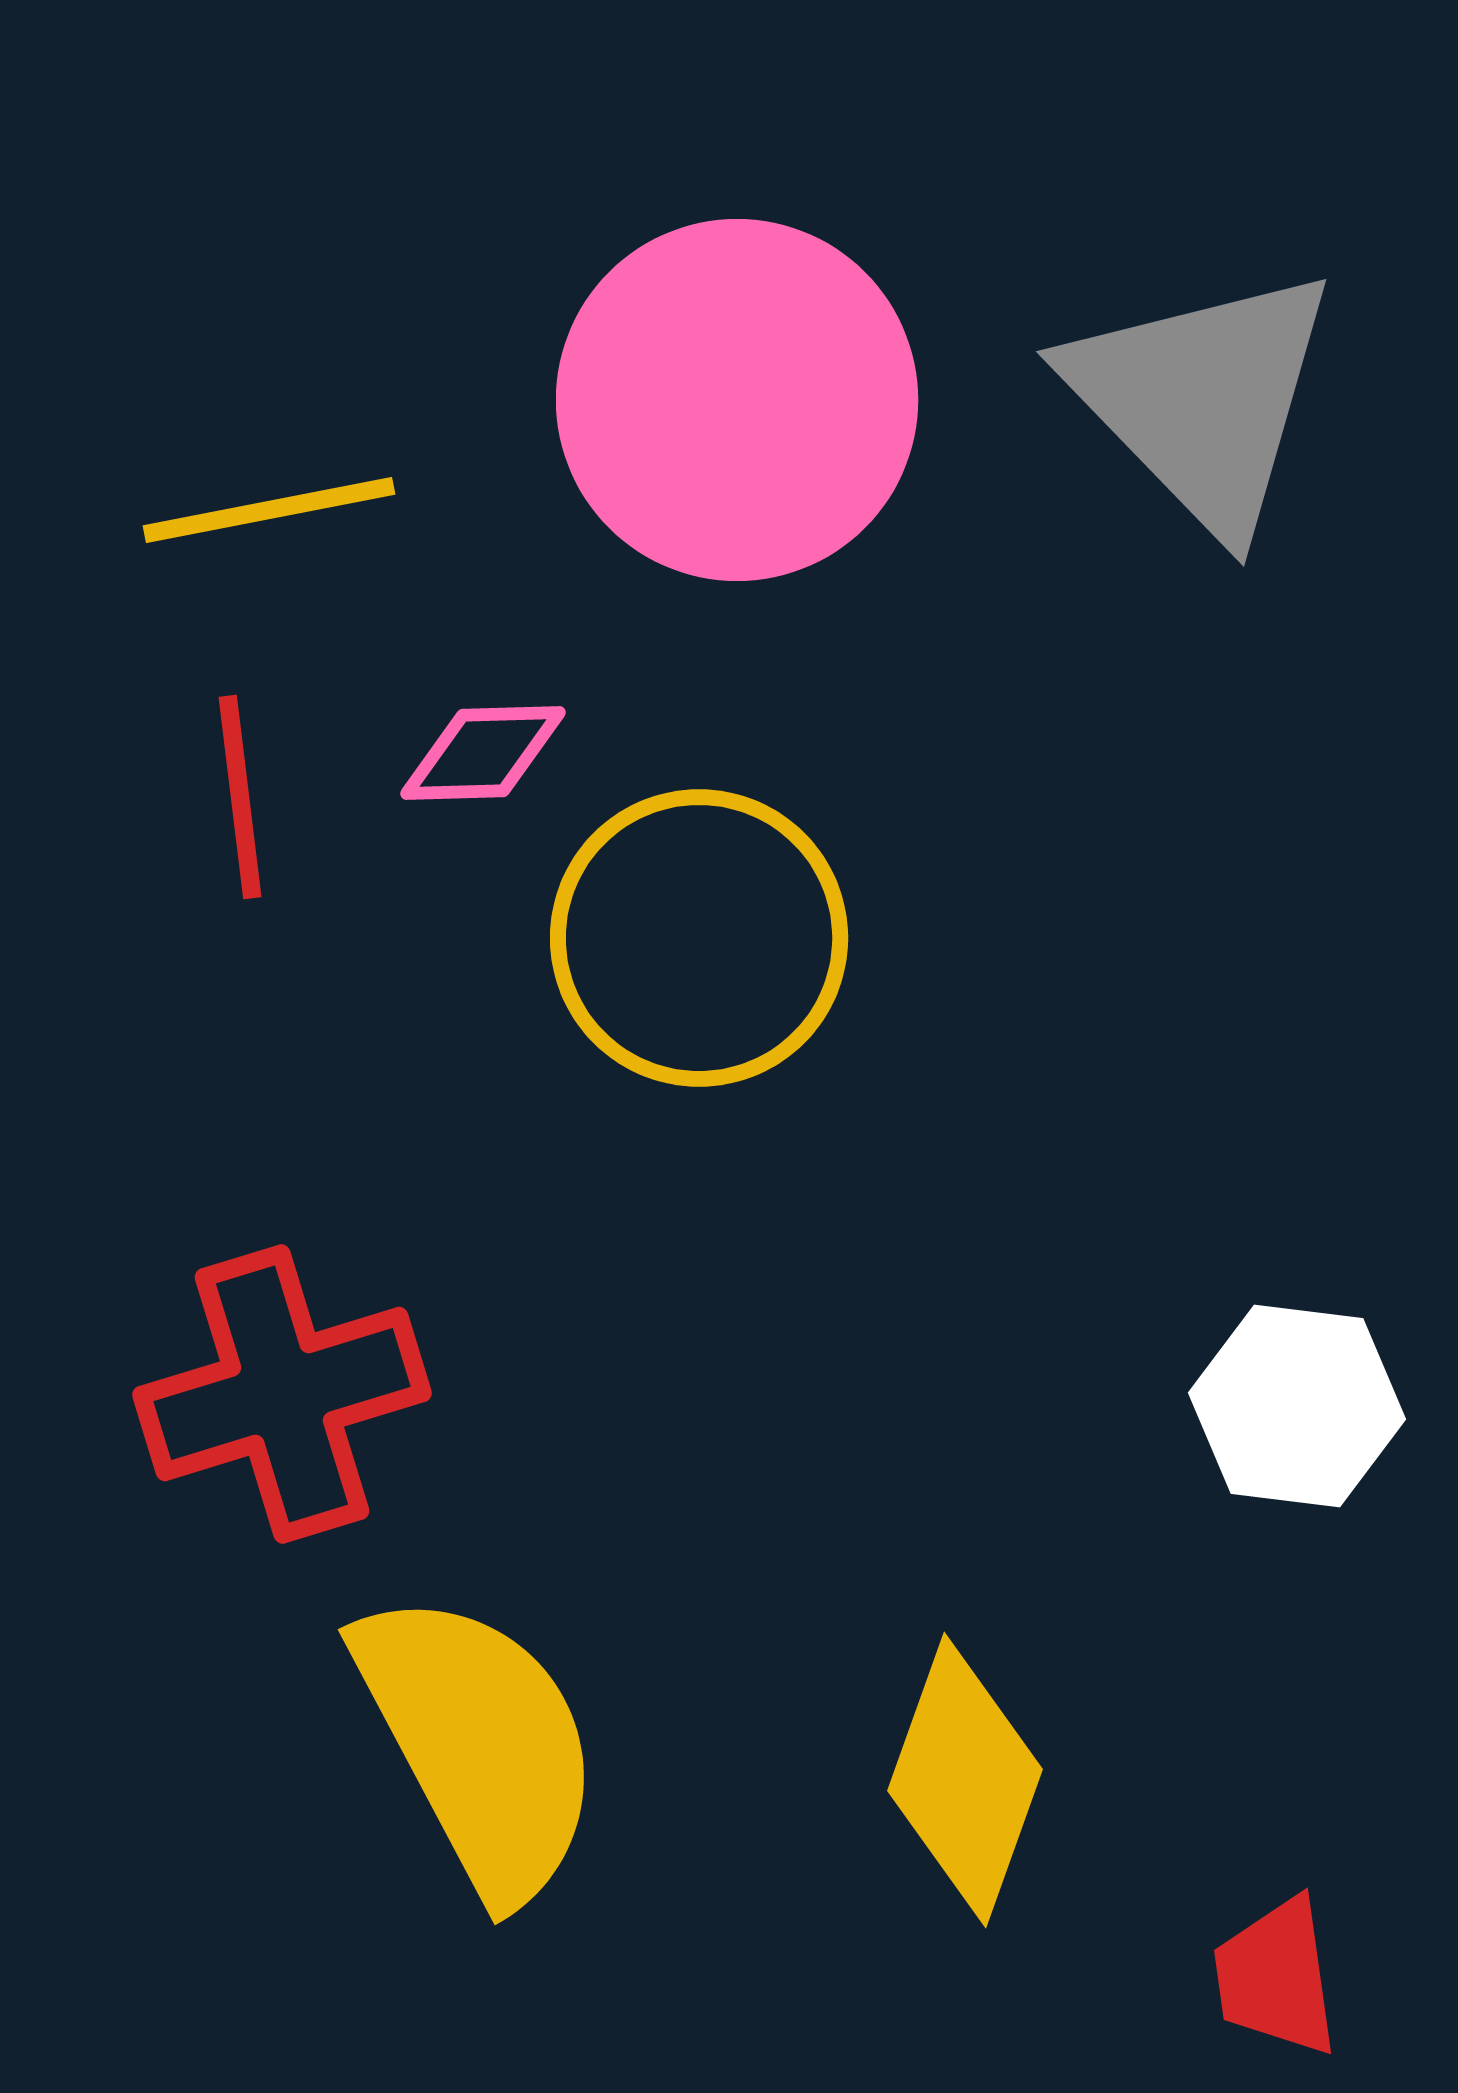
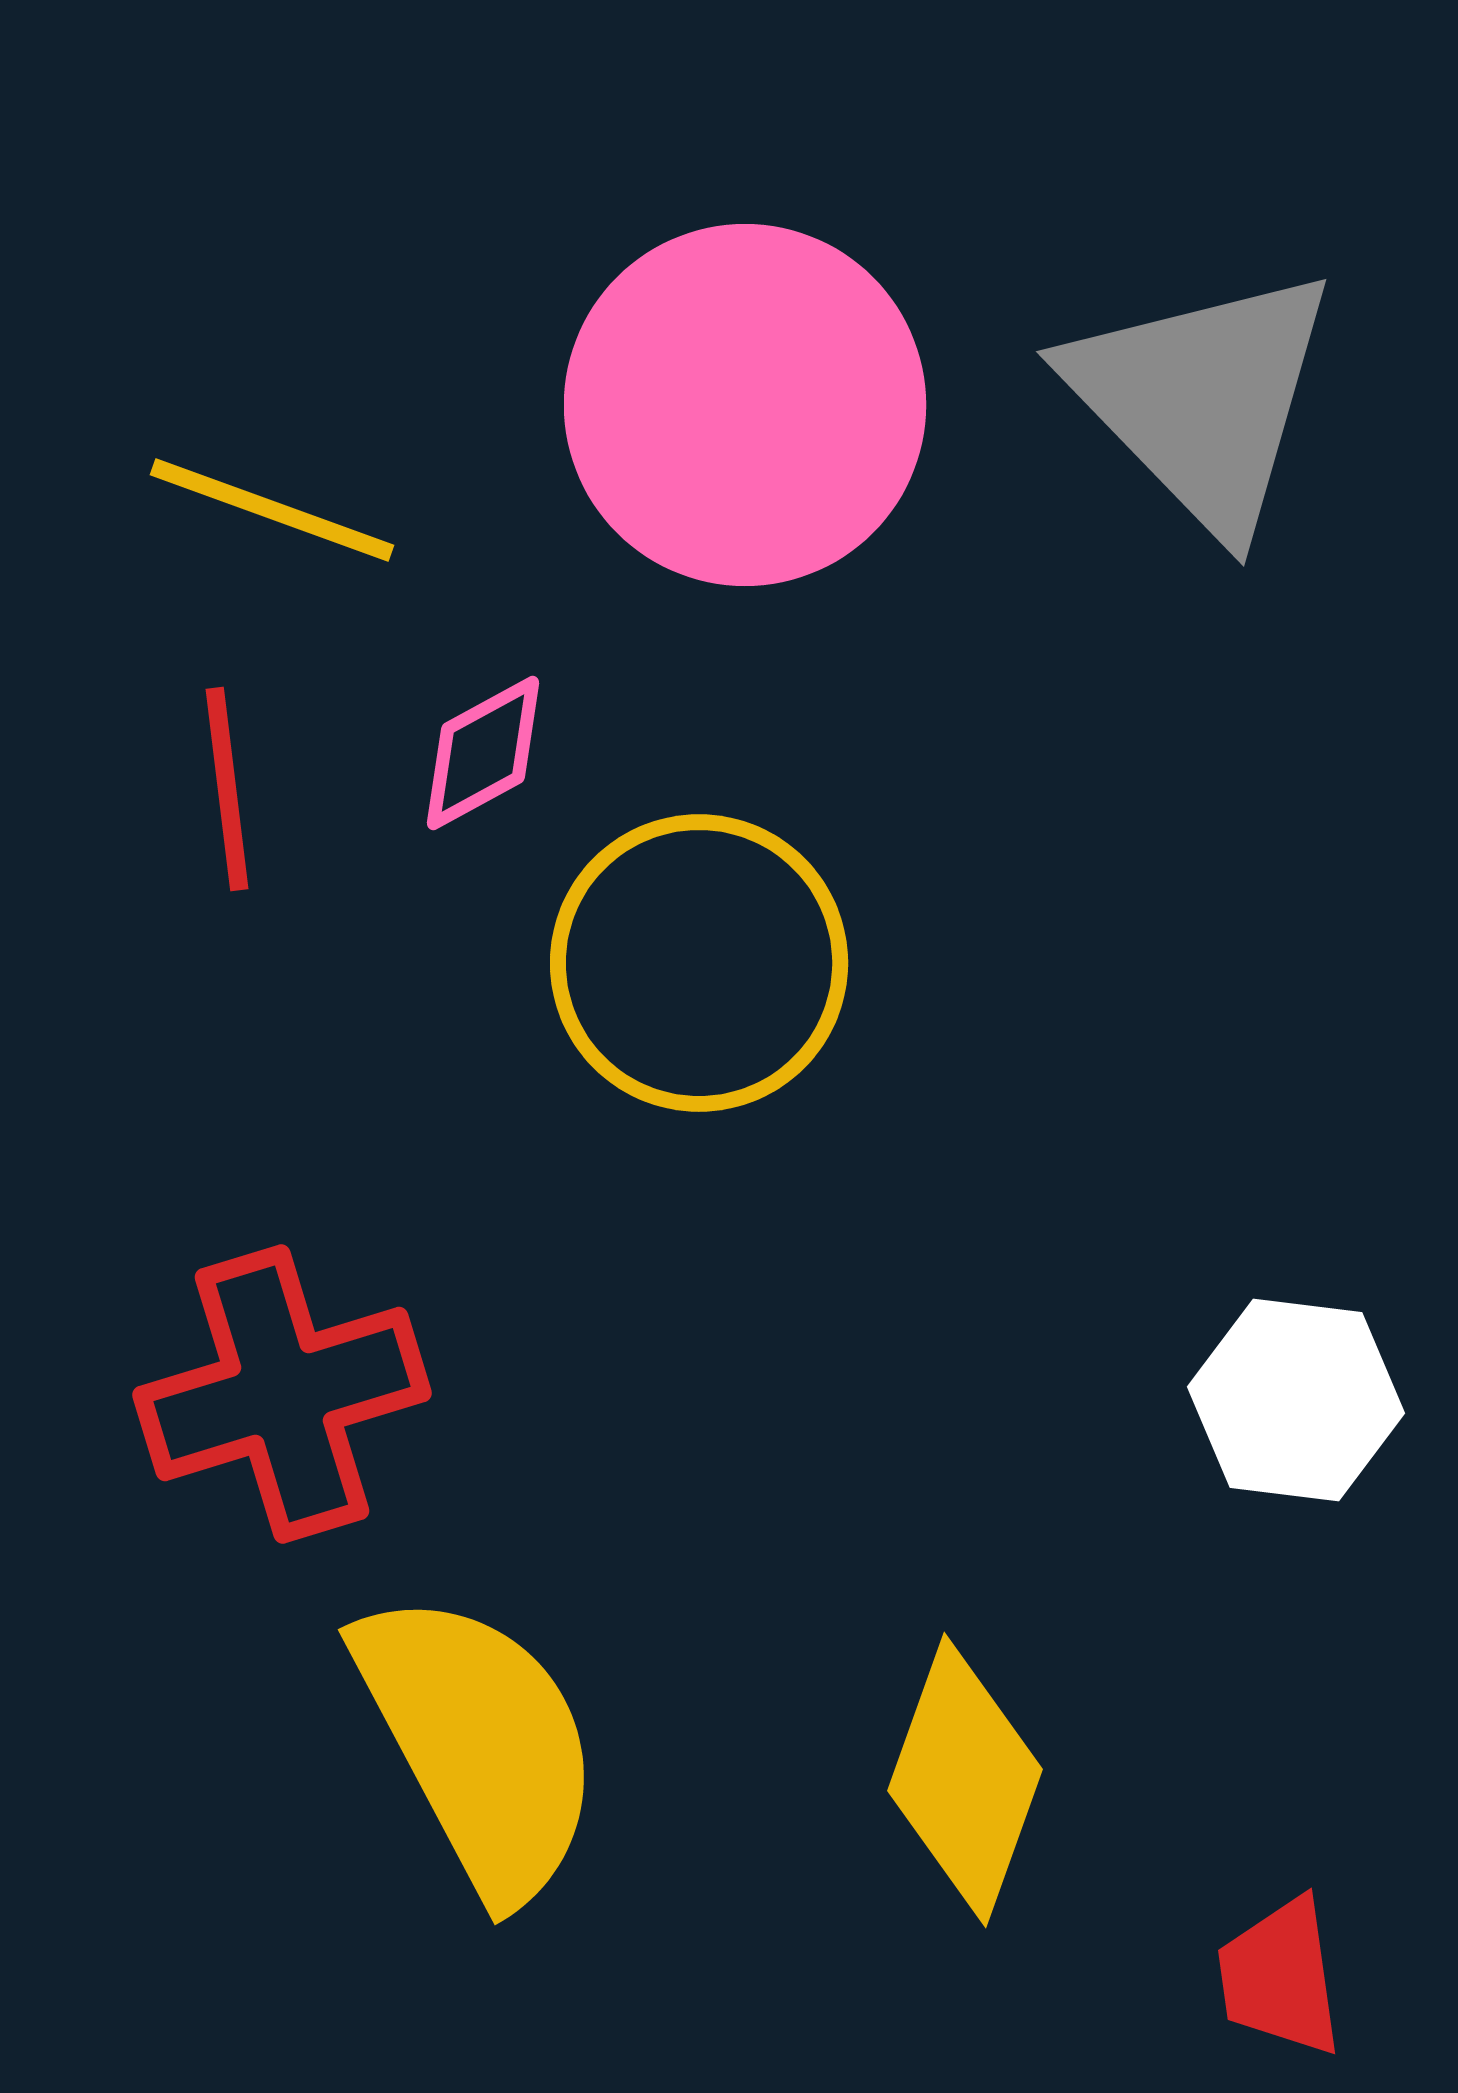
pink circle: moved 8 px right, 5 px down
yellow line: moved 3 px right; rotated 31 degrees clockwise
pink diamond: rotated 27 degrees counterclockwise
red line: moved 13 px left, 8 px up
yellow circle: moved 25 px down
white hexagon: moved 1 px left, 6 px up
red trapezoid: moved 4 px right
